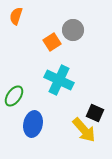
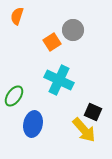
orange semicircle: moved 1 px right
black square: moved 2 px left, 1 px up
